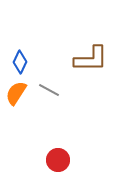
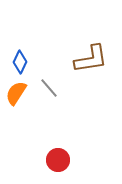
brown L-shape: rotated 9 degrees counterclockwise
gray line: moved 2 px up; rotated 20 degrees clockwise
